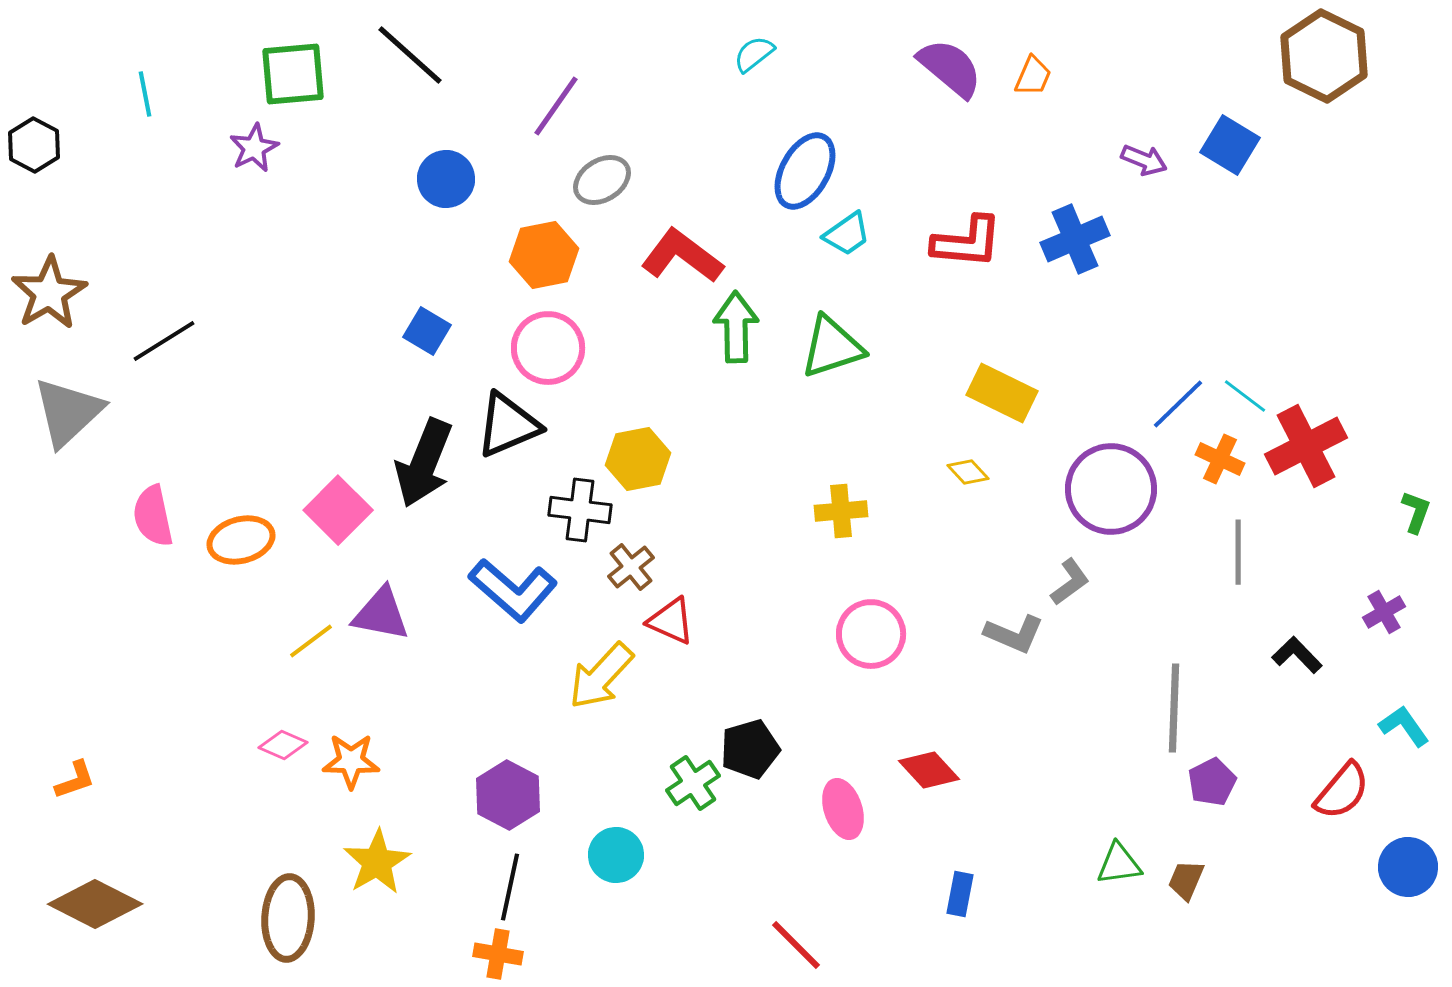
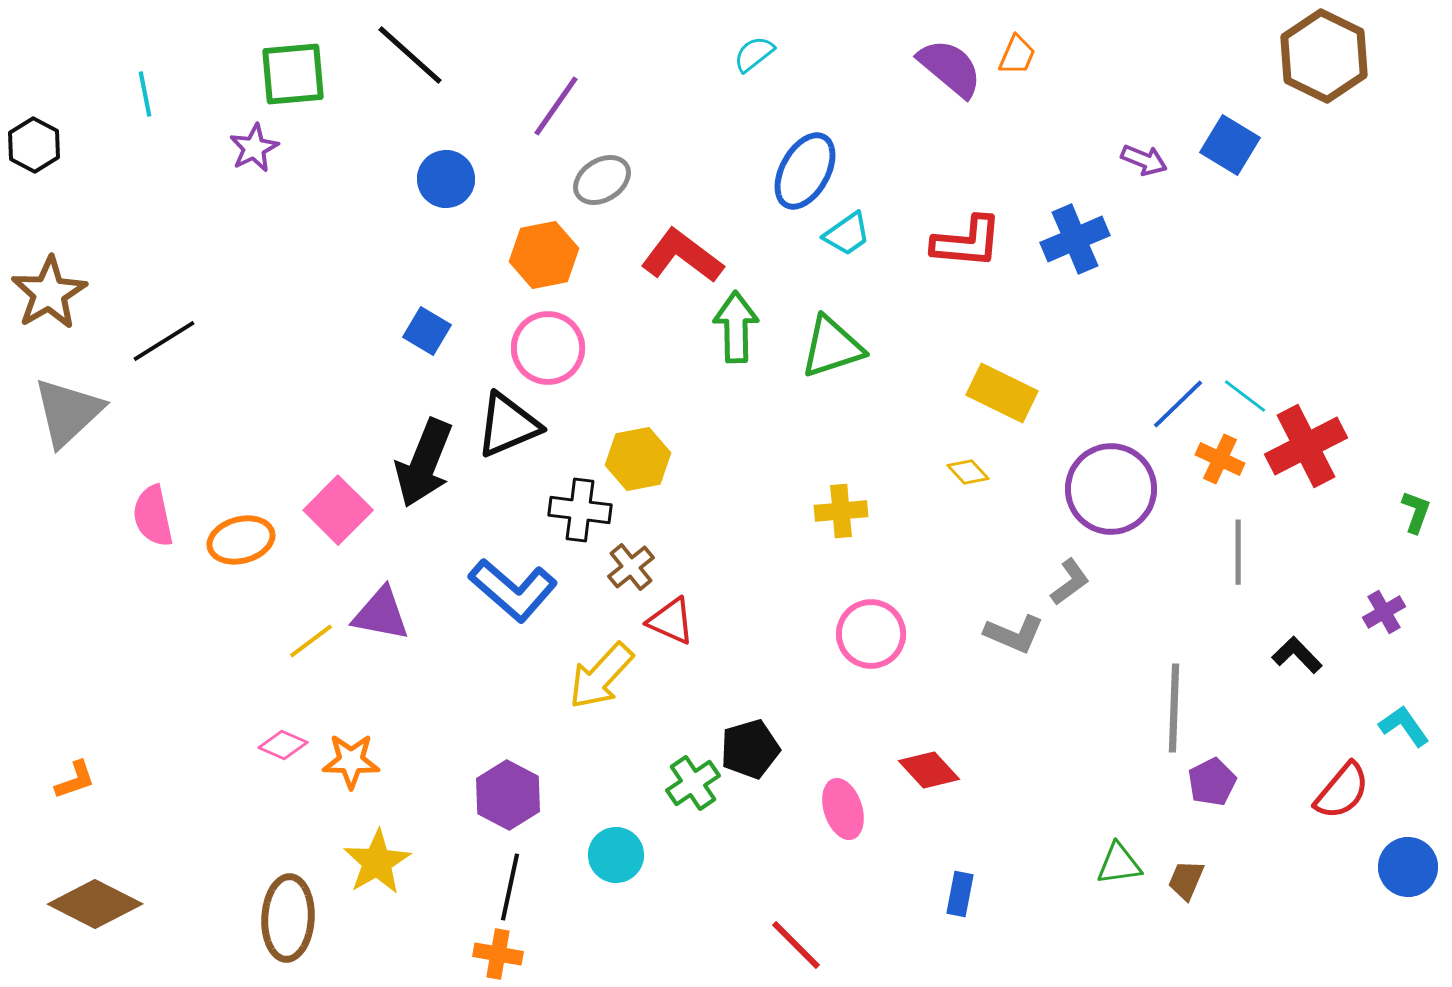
orange trapezoid at (1033, 76): moved 16 px left, 21 px up
